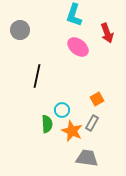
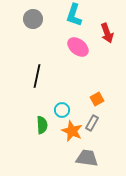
gray circle: moved 13 px right, 11 px up
green semicircle: moved 5 px left, 1 px down
